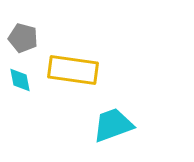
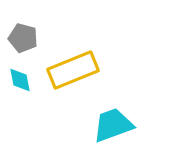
yellow rectangle: rotated 30 degrees counterclockwise
